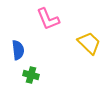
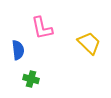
pink L-shape: moved 6 px left, 9 px down; rotated 10 degrees clockwise
green cross: moved 4 px down
